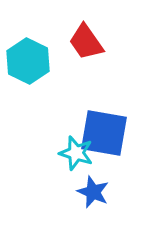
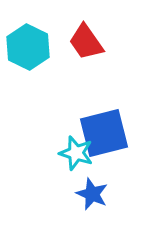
cyan hexagon: moved 14 px up
blue square: rotated 24 degrees counterclockwise
blue star: moved 1 px left, 2 px down
